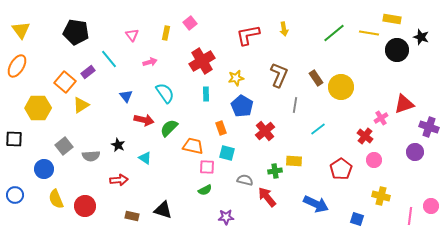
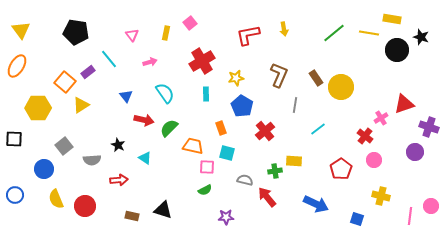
gray semicircle at (91, 156): moved 1 px right, 4 px down
